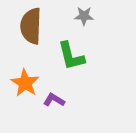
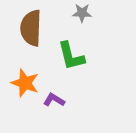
gray star: moved 2 px left, 3 px up
brown semicircle: moved 2 px down
orange star: rotated 12 degrees counterclockwise
